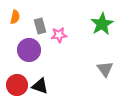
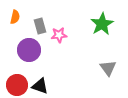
gray triangle: moved 3 px right, 1 px up
